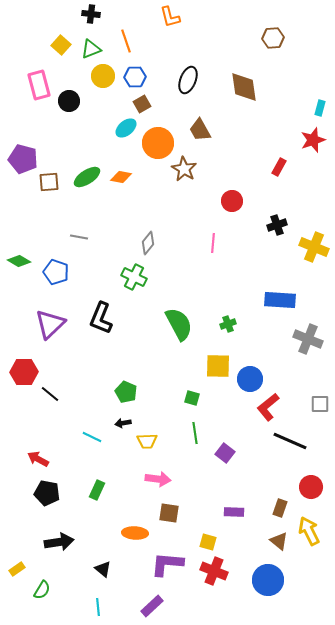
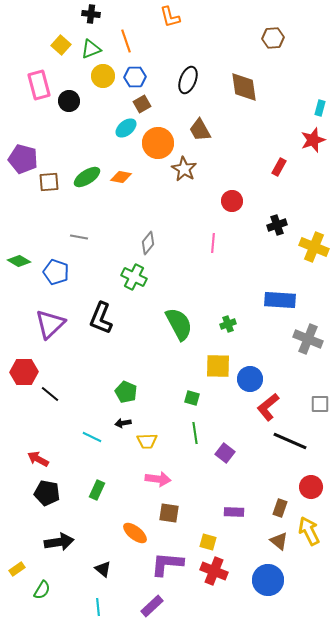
orange ellipse at (135, 533): rotated 35 degrees clockwise
